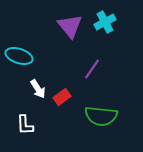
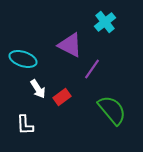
cyan cross: rotated 10 degrees counterclockwise
purple triangle: moved 19 px down; rotated 24 degrees counterclockwise
cyan ellipse: moved 4 px right, 3 px down
green semicircle: moved 11 px right, 6 px up; rotated 136 degrees counterclockwise
